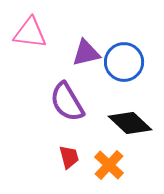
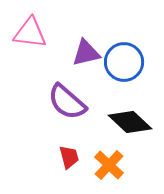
purple semicircle: rotated 18 degrees counterclockwise
black diamond: moved 1 px up
